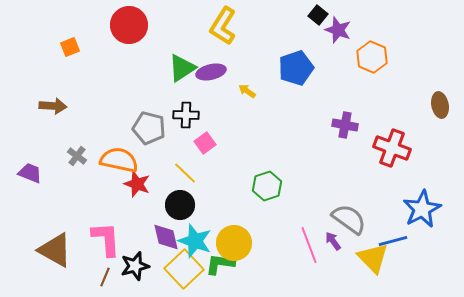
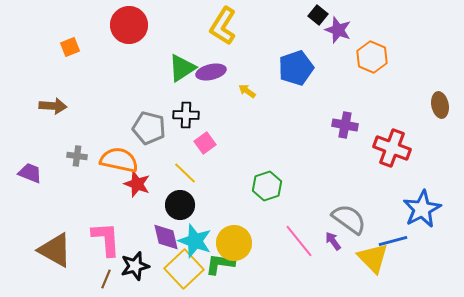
gray cross: rotated 30 degrees counterclockwise
pink line: moved 10 px left, 4 px up; rotated 18 degrees counterclockwise
brown line: moved 1 px right, 2 px down
